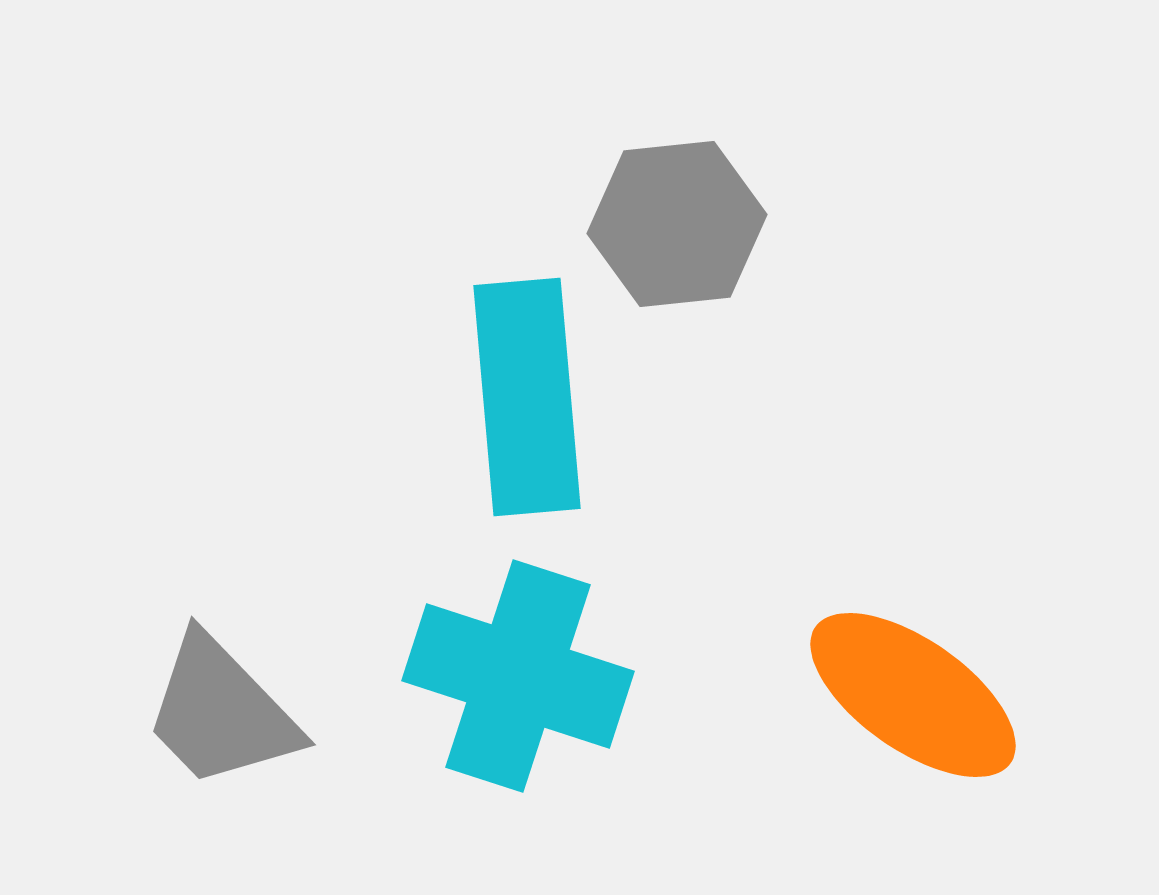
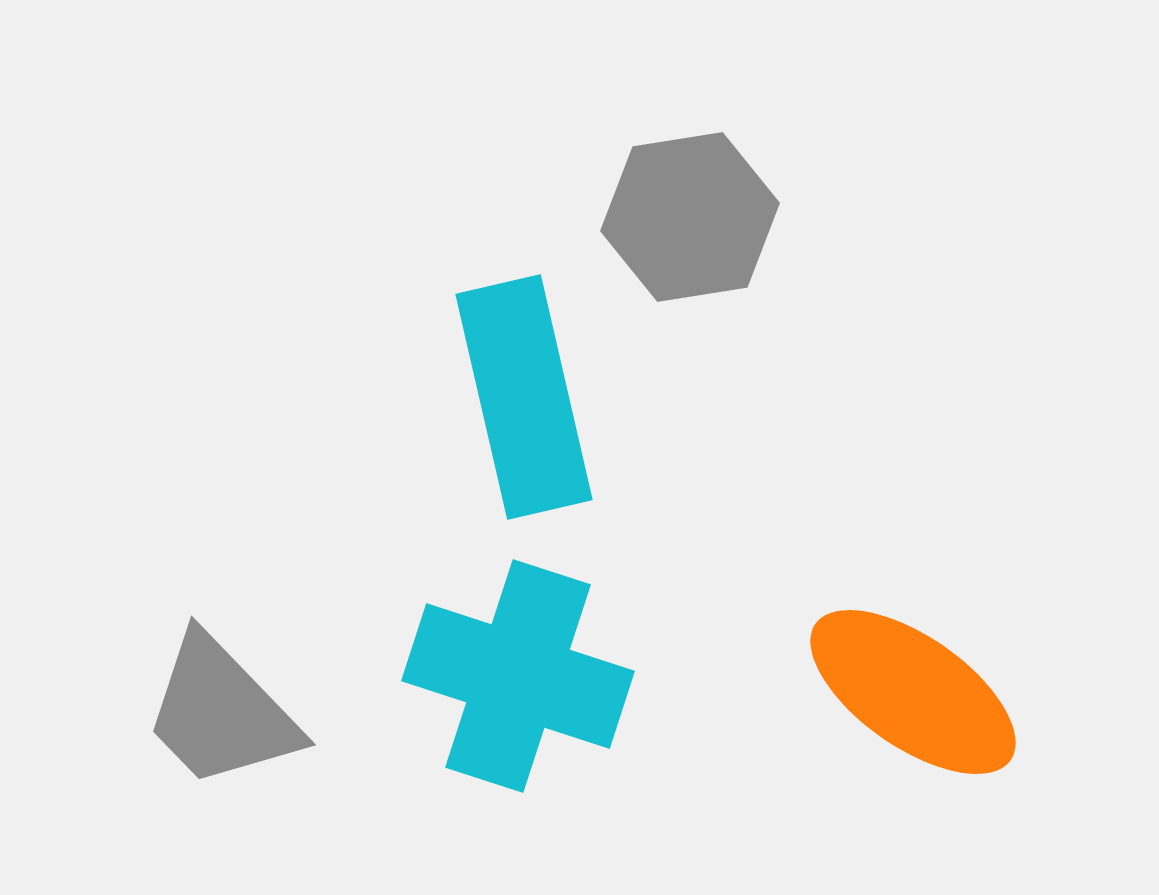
gray hexagon: moved 13 px right, 7 px up; rotated 3 degrees counterclockwise
cyan rectangle: moved 3 px left; rotated 8 degrees counterclockwise
orange ellipse: moved 3 px up
